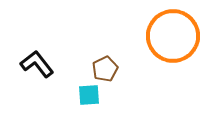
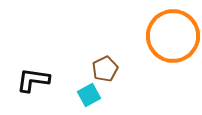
black L-shape: moved 4 px left, 16 px down; rotated 44 degrees counterclockwise
cyan square: rotated 25 degrees counterclockwise
